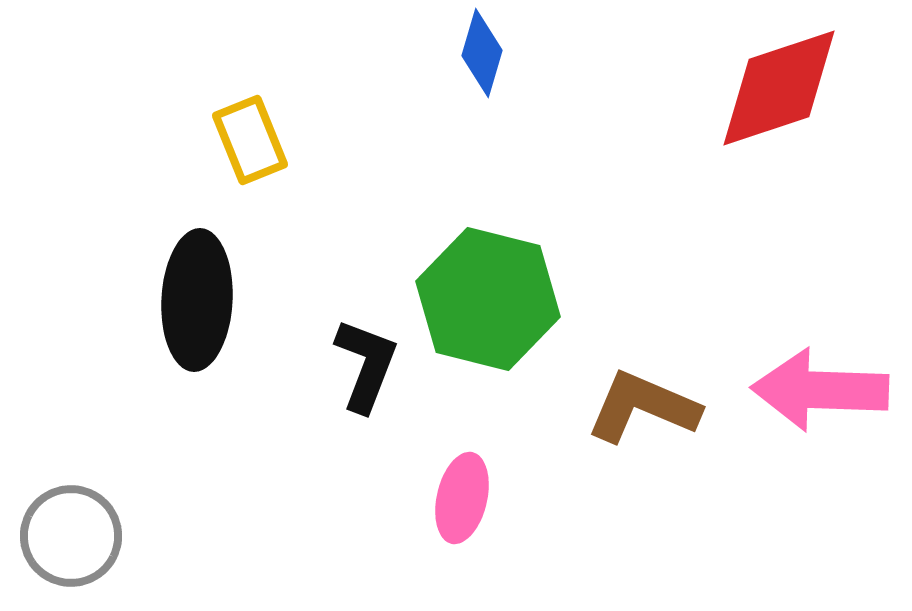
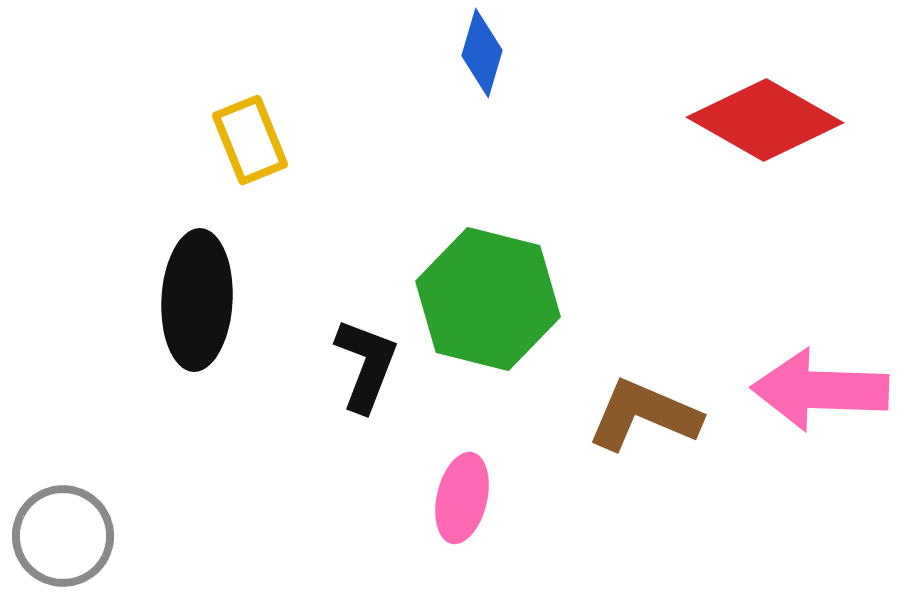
red diamond: moved 14 px left, 32 px down; rotated 48 degrees clockwise
brown L-shape: moved 1 px right, 8 px down
gray circle: moved 8 px left
